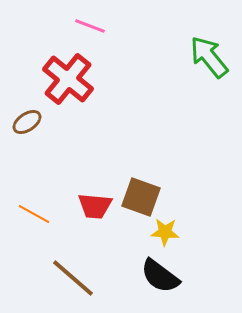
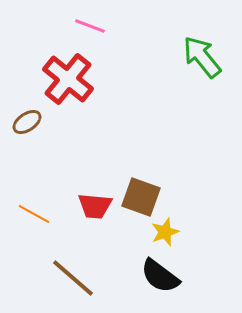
green arrow: moved 7 px left
yellow star: rotated 24 degrees counterclockwise
